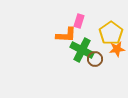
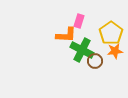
orange star: moved 2 px left, 2 px down
brown circle: moved 2 px down
